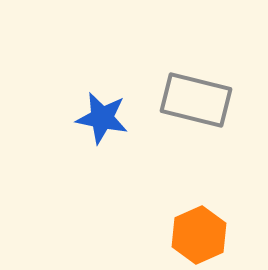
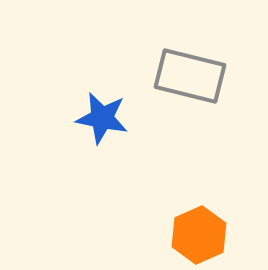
gray rectangle: moved 6 px left, 24 px up
